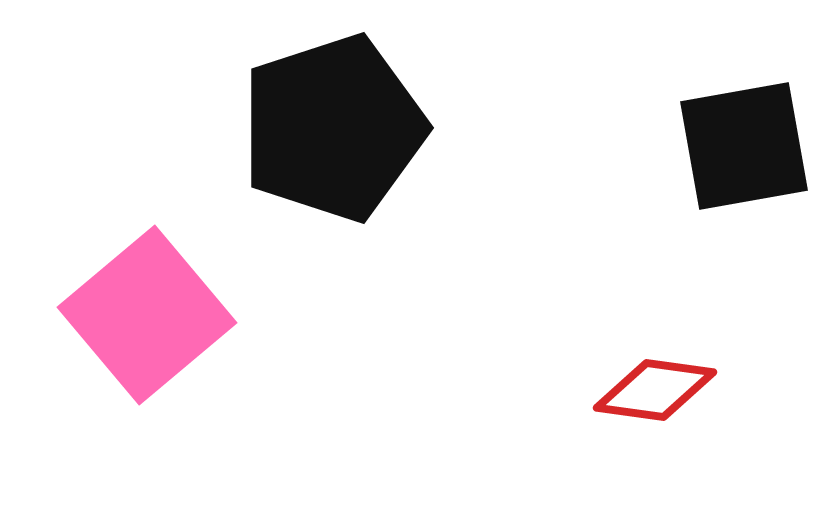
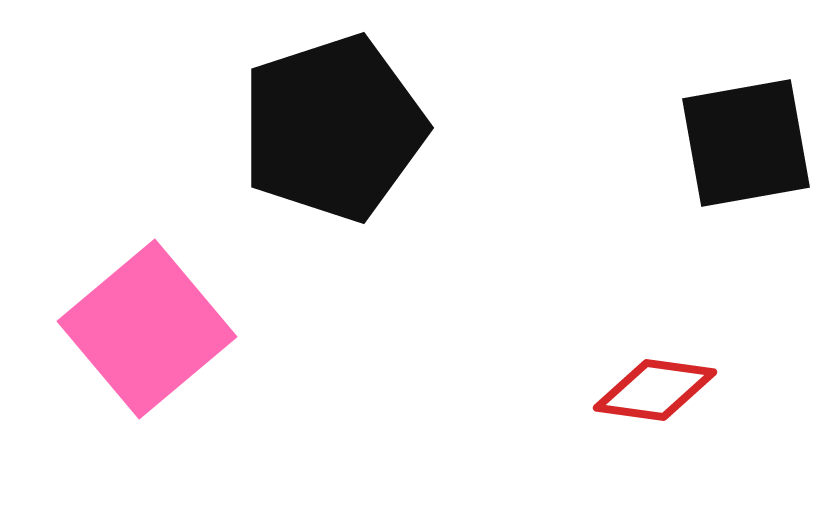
black square: moved 2 px right, 3 px up
pink square: moved 14 px down
